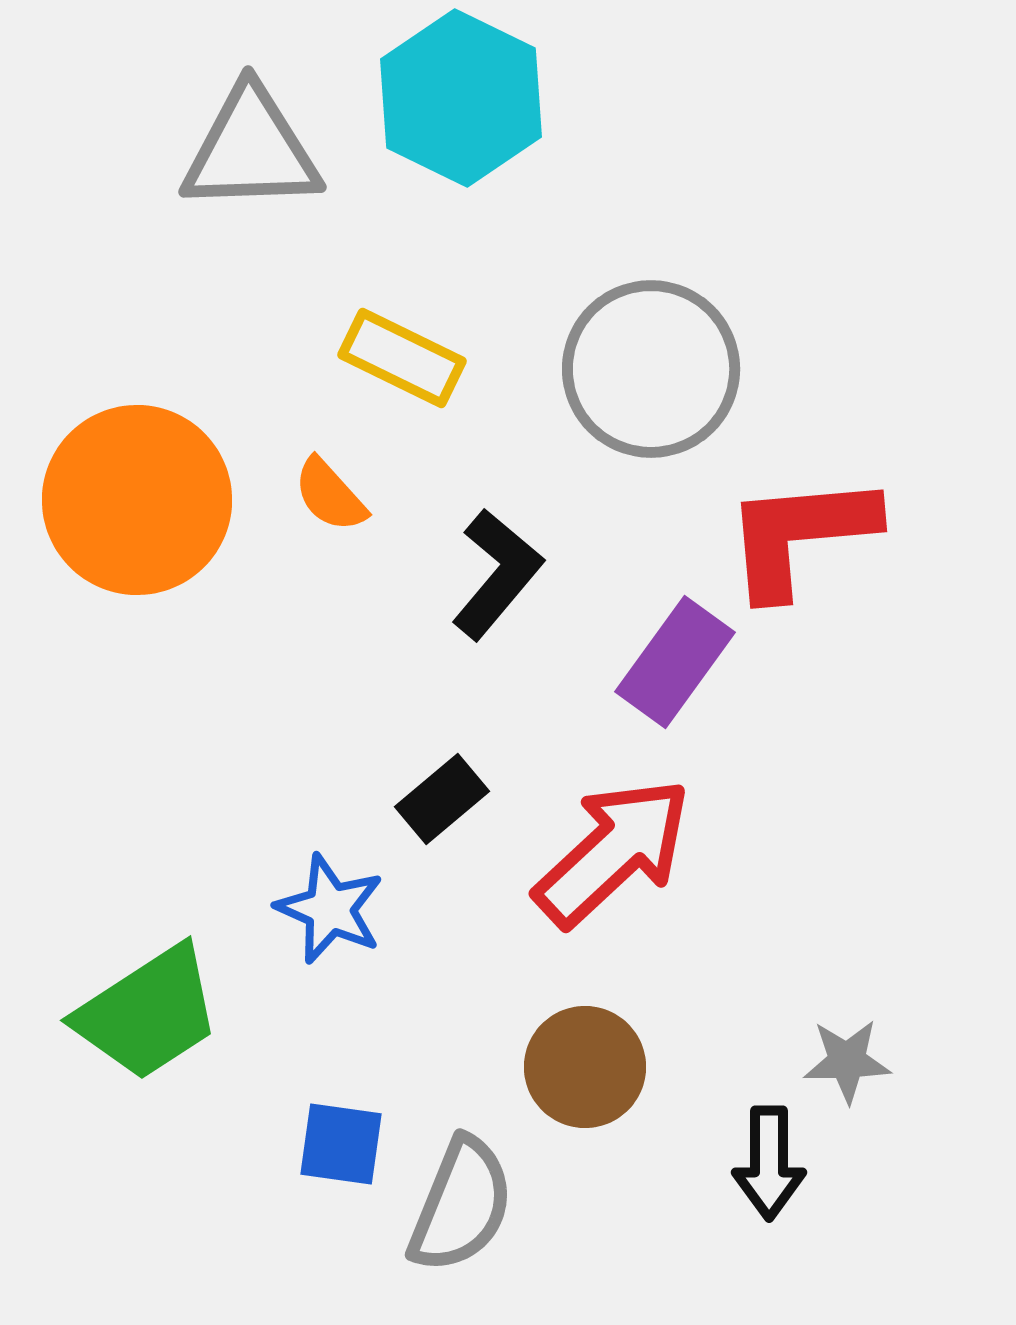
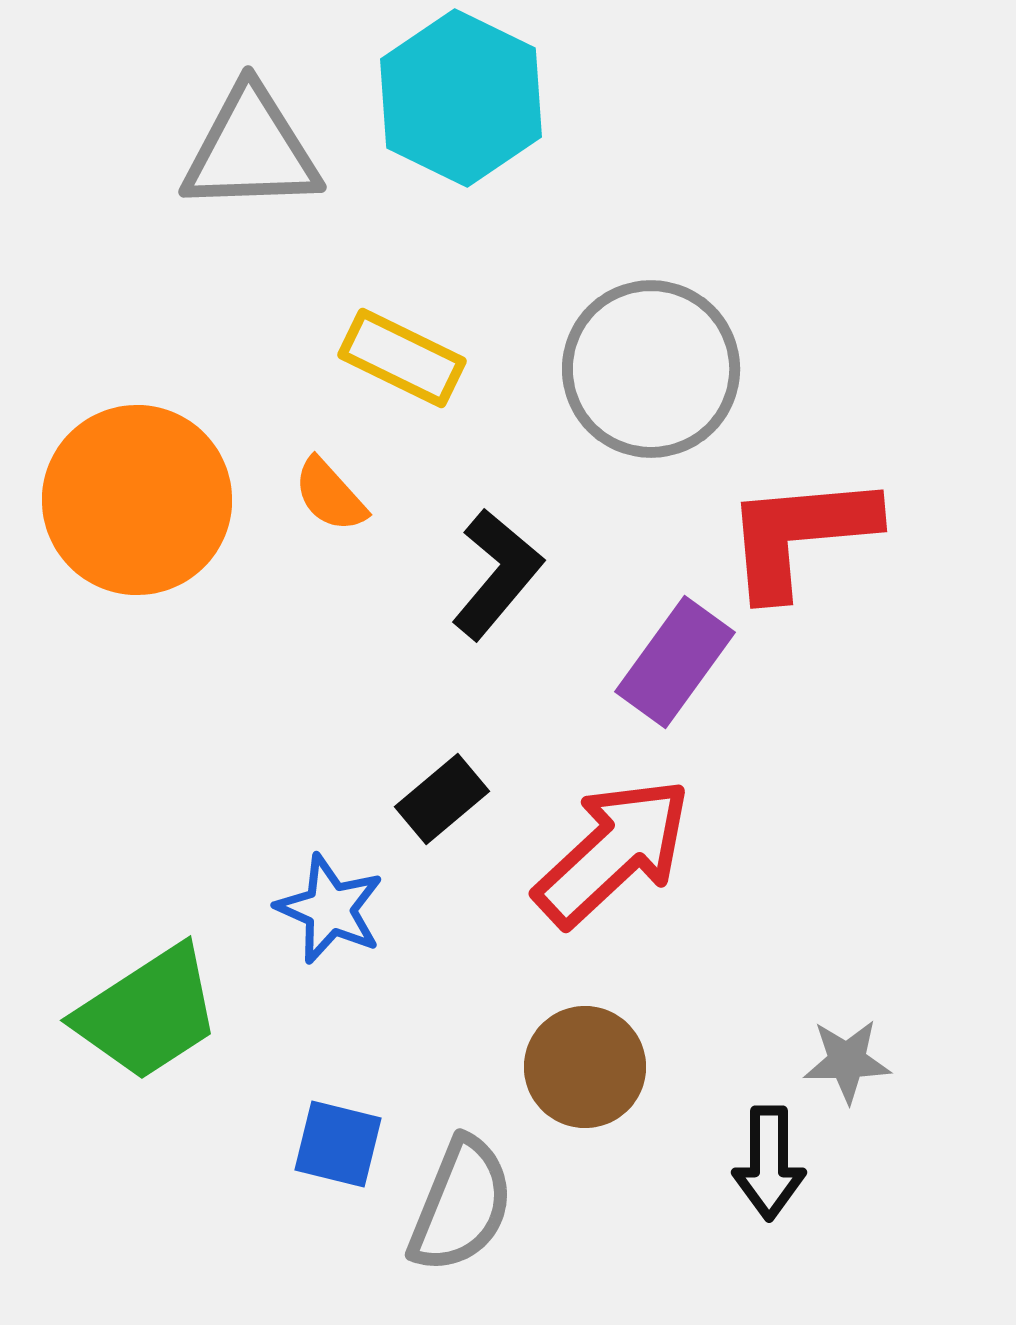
blue square: moved 3 px left; rotated 6 degrees clockwise
